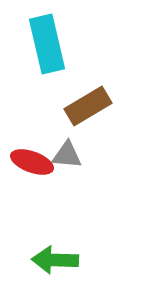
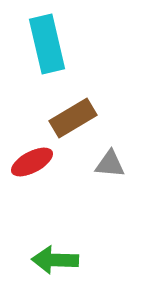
brown rectangle: moved 15 px left, 12 px down
gray triangle: moved 43 px right, 9 px down
red ellipse: rotated 48 degrees counterclockwise
